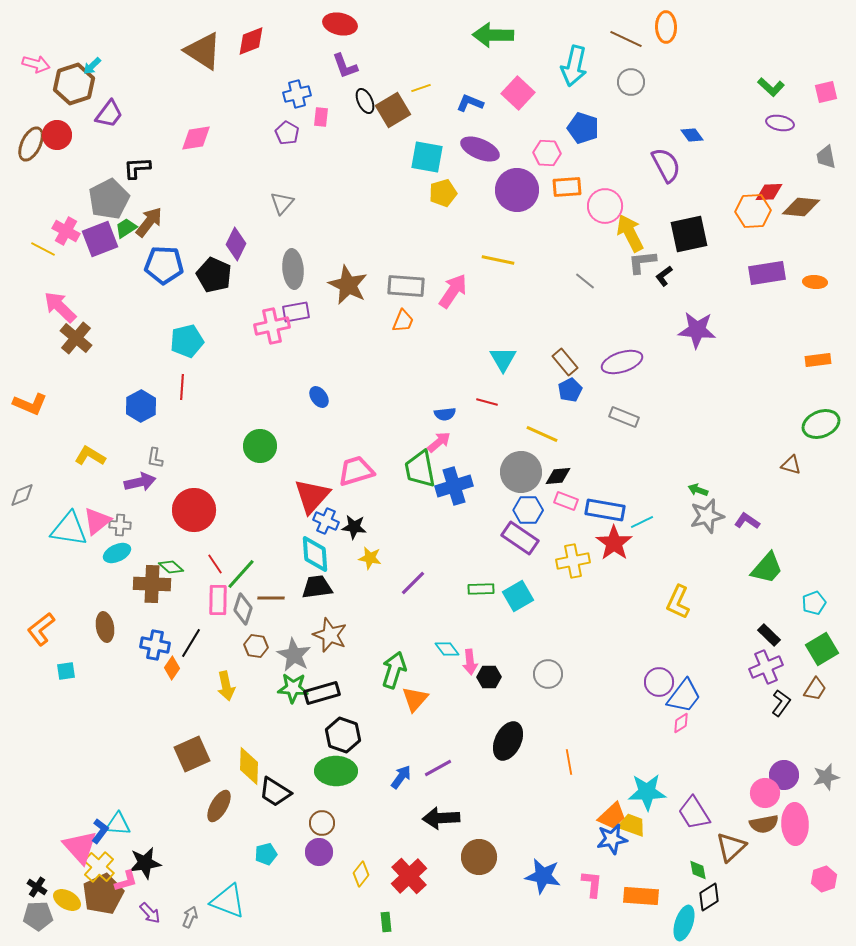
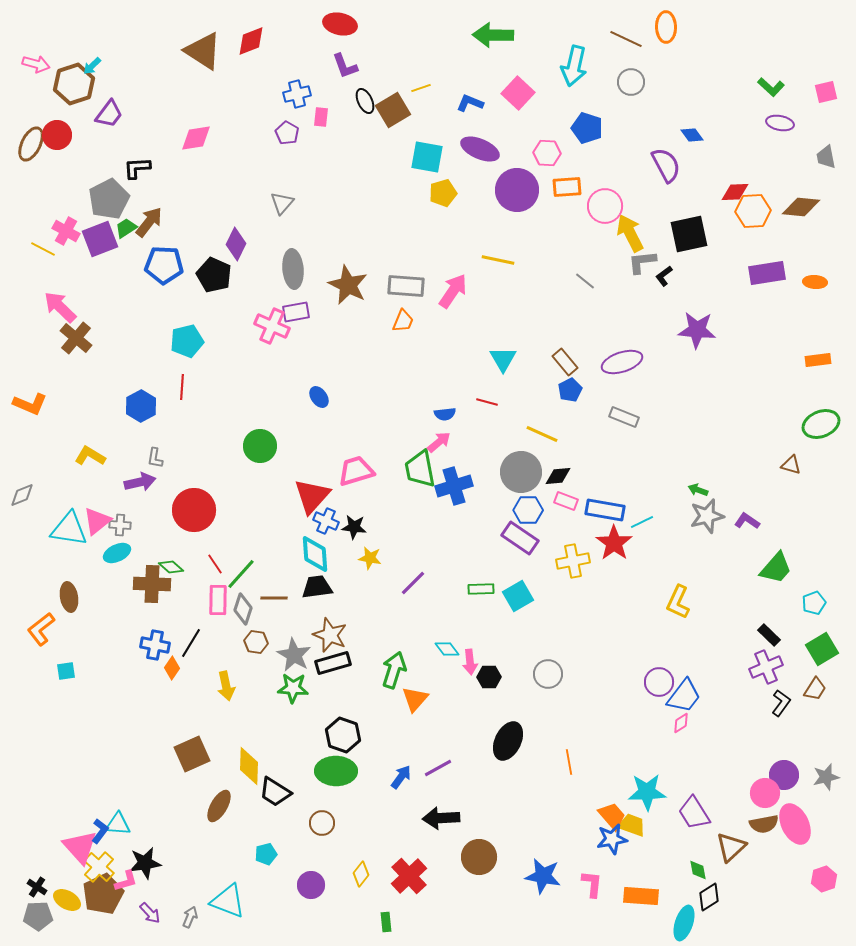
blue pentagon at (583, 128): moved 4 px right
red diamond at (769, 192): moved 34 px left
pink cross at (272, 326): rotated 36 degrees clockwise
green trapezoid at (767, 568): moved 9 px right
brown line at (271, 598): moved 3 px right
brown ellipse at (105, 627): moved 36 px left, 30 px up
brown hexagon at (256, 646): moved 4 px up
black rectangle at (322, 693): moved 11 px right, 30 px up
orange trapezoid at (612, 816): rotated 88 degrees counterclockwise
pink ellipse at (795, 824): rotated 24 degrees counterclockwise
purple circle at (319, 852): moved 8 px left, 33 px down
